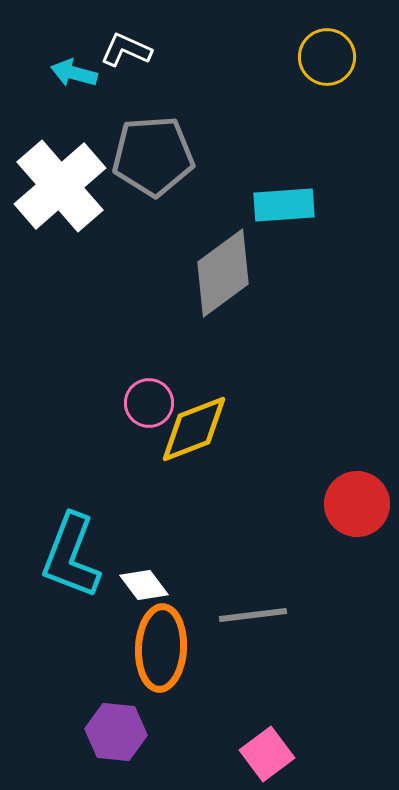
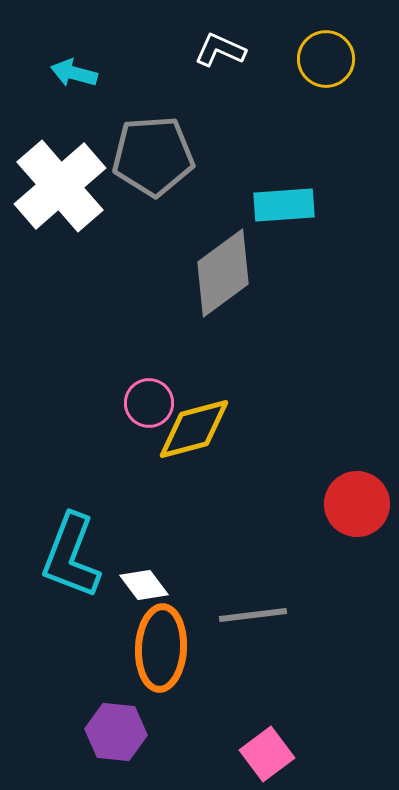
white L-shape: moved 94 px right
yellow circle: moved 1 px left, 2 px down
yellow diamond: rotated 6 degrees clockwise
